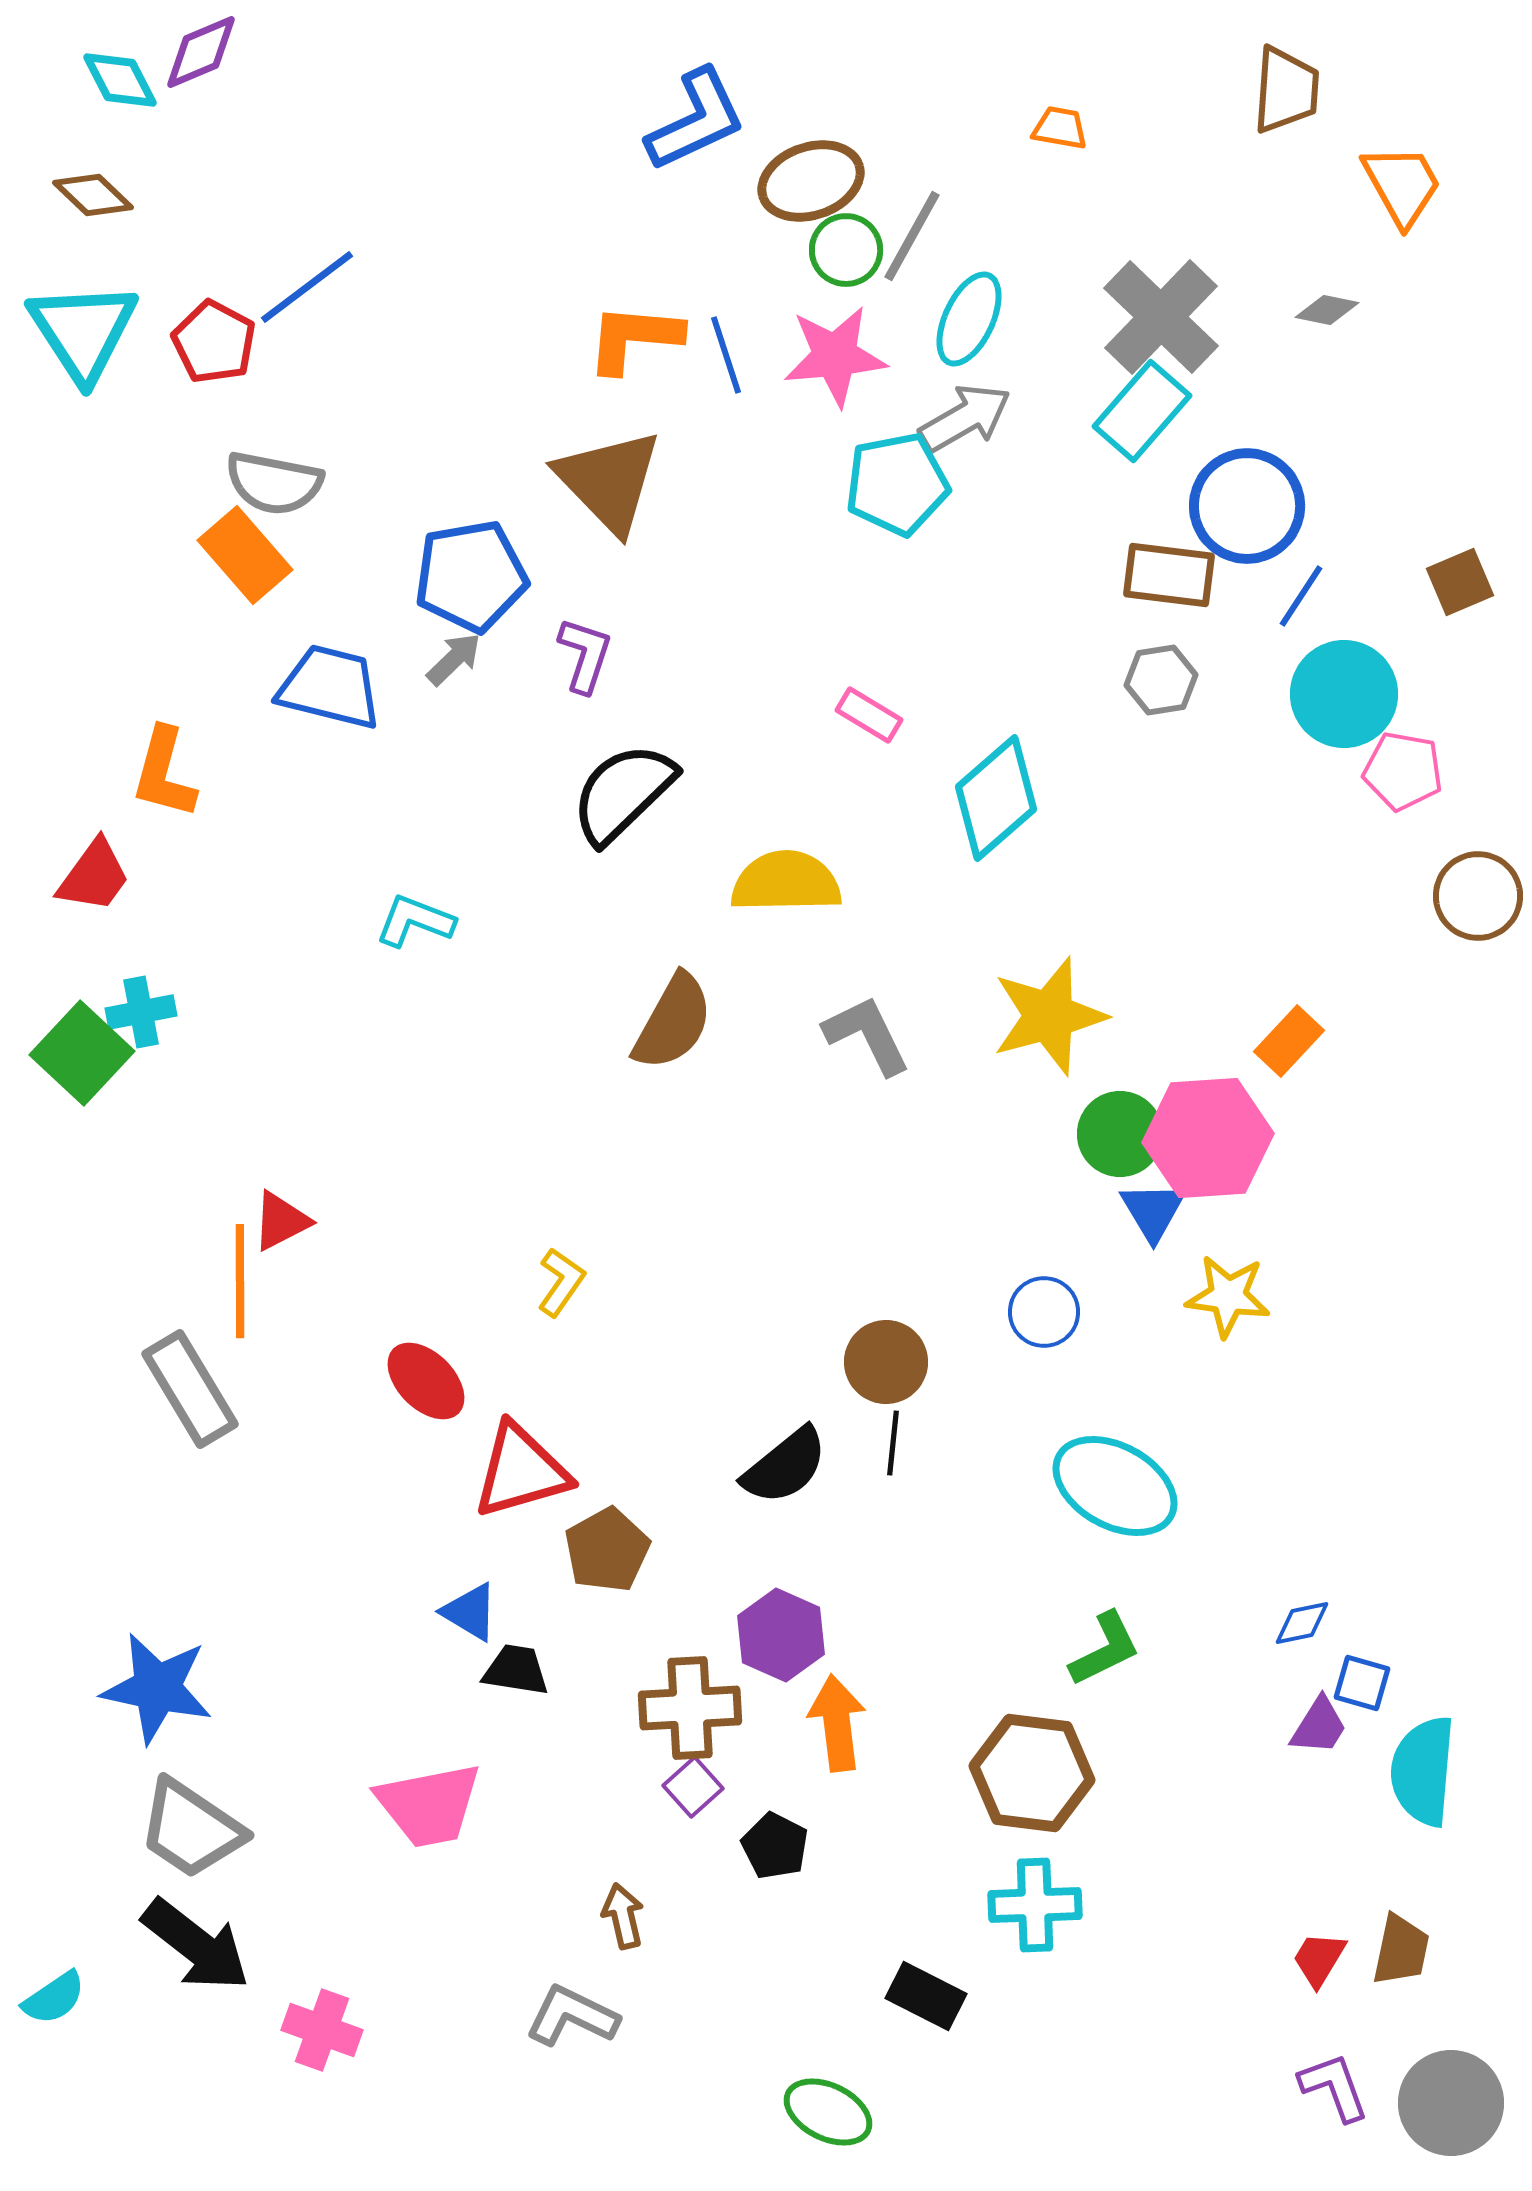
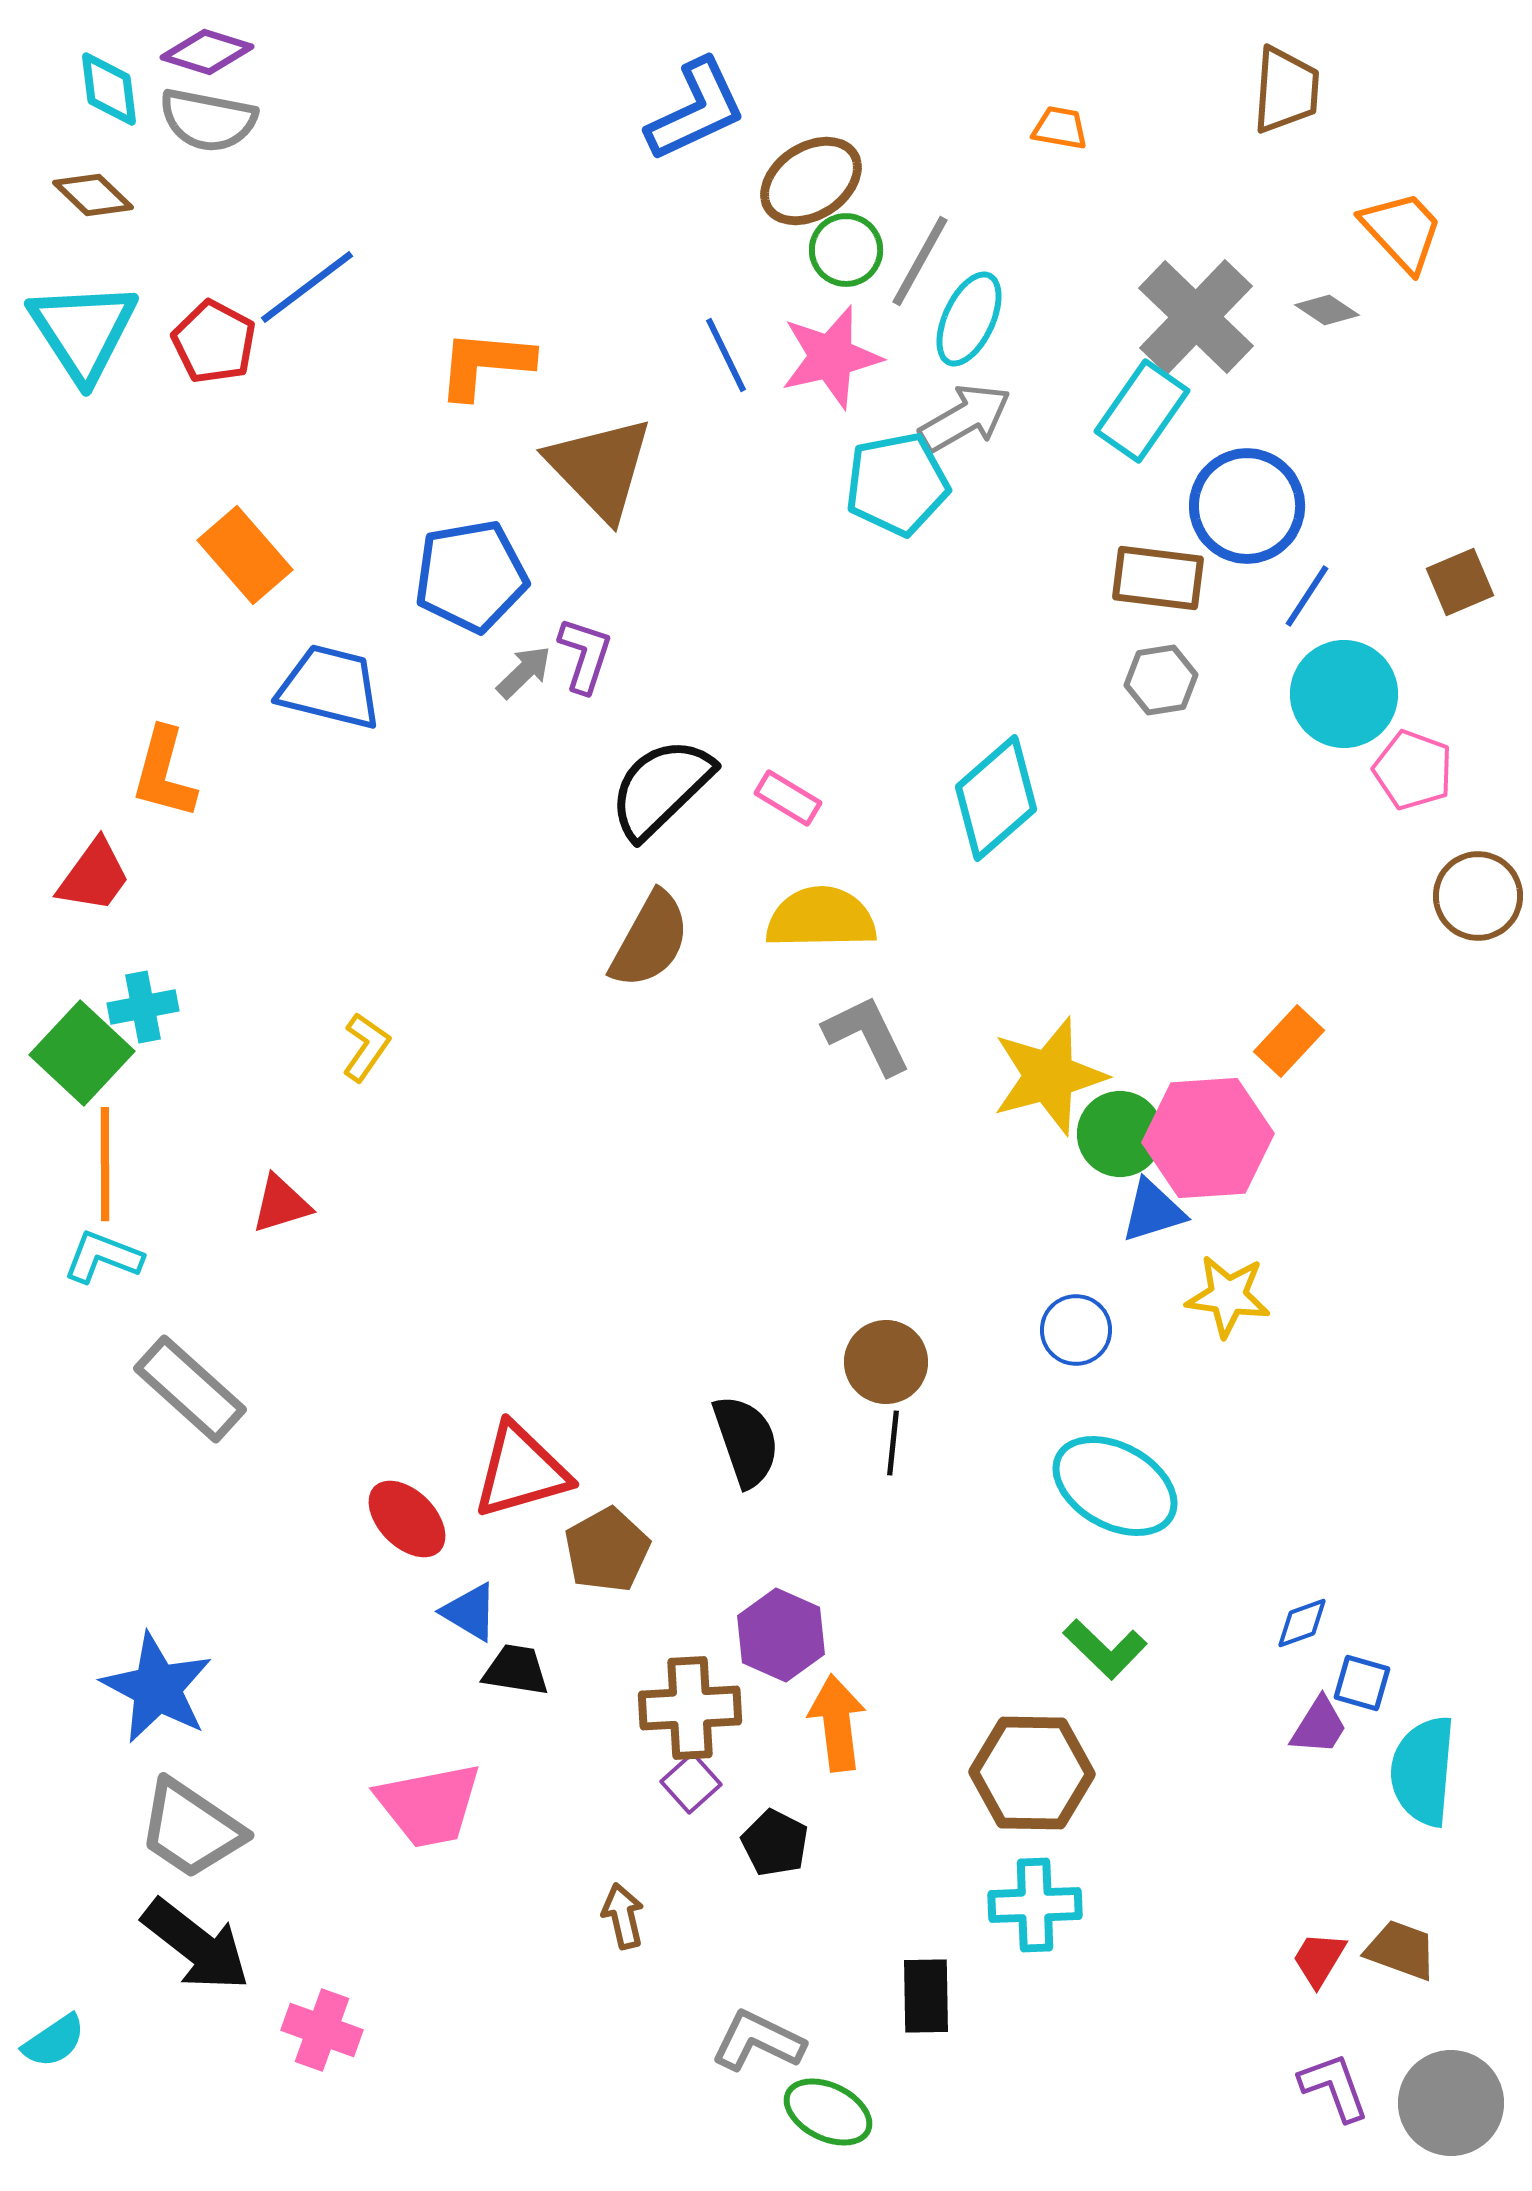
purple diamond at (201, 52): moved 6 px right; rotated 40 degrees clockwise
cyan diamond at (120, 80): moved 11 px left, 9 px down; rotated 20 degrees clockwise
blue L-shape at (696, 120): moved 10 px up
brown ellipse at (811, 181): rotated 14 degrees counterclockwise
orange trapezoid at (1402, 185): moved 46 px down; rotated 14 degrees counterclockwise
gray line at (912, 236): moved 8 px right, 25 px down
gray diamond at (1327, 310): rotated 22 degrees clockwise
gray cross at (1161, 317): moved 35 px right
orange L-shape at (634, 338): moved 149 px left, 26 px down
blue line at (726, 355): rotated 8 degrees counterclockwise
pink star at (835, 356): moved 4 px left, 1 px down; rotated 8 degrees counterclockwise
cyan rectangle at (1142, 411): rotated 6 degrees counterclockwise
brown triangle at (609, 481): moved 9 px left, 13 px up
gray semicircle at (274, 483): moved 66 px left, 363 px up
brown rectangle at (1169, 575): moved 11 px left, 3 px down
blue line at (1301, 596): moved 6 px right
gray arrow at (454, 659): moved 70 px right, 13 px down
pink rectangle at (869, 715): moved 81 px left, 83 px down
pink pentagon at (1403, 771): moved 10 px right, 1 px up; rotated 10 degrees clockwise
black semicircle at (623, 793): moved 38 px right, 5 px up
yellow semicircle at (786, 882): moved 35 px right, 36 px down
cyan L-shape at (415, 921): moved 312 px left, 336 px down
cyan cross at (141, 1012): moved 2 px right, 5 px up
yellow star at (1049, 1016): moved 60 px down
brown semicircle at (673, 1022): moved 23 px left, 82 px up
blue triangle at (1153, 1211): rotated 44 degrees clockwise
red triangle at (281, 1221): moved 17 px up; rotated 10 degrees clockwise
orange line at (240, 1281): moved 135 px left, 117 px up
yellow L-shape at (561, 1282): moved 195 px left, 235 px up
blue circle at (1044, 1312): moved 32 px right, 18 px down
red ellipse at (426, 1381): moved 19 px left, 138 px down
gray rectangle at (190, 1389): rotated 17 degrees counterclockwise
black semicircle at (785, 1466): moved 39 px left, 25 px up; rotated 70 degrees counterclockwise
blue diamond at (1302, 1623): rotated 8 degrees counterclockwise
green L-shape at (1105, 1649): rotated 70 degrees clockwise
blue star at (157, 1688): rotated 16 degrees clockwise
brown hexagon at (1032, 1773): rotated 6 degrees counterclockwise
purple square at (693, 1787): moved 2 px left, 4 px up
black pentagon at (775, 1846): moved 3 px up
brown trapezoid at (1401, 1950): rotated 82 degrees counterclockwise
black rectangle at (926, 1996): rotated 62 degrees clockwise
cyan semicircle at (54, 1998): moved 43 px down
gray L-shape at (572, 2016): moved 186 px right, 25 px down
